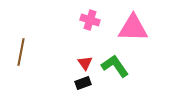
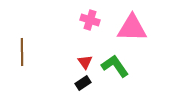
pink triangle: moved 1 px left
brown line: moved 1 px right; rotated 12 degrees counterclockwise
red triangle: moved 1 px up
black rectangle: rotated 14 degrees counterclockwise
